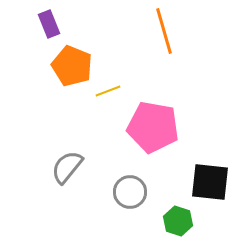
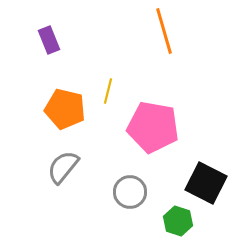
purple rectangle: moved 16 px down
orange pentagon: moved 7 px left, 43 px down; rotated 9 degrees counterclockwise
yellow line: rotated 55 degrees counterclockwise
gray semicircle: moved 4 px left
black square: moved 4 px left, 1 px down; rotated 21 degrees clockwise
